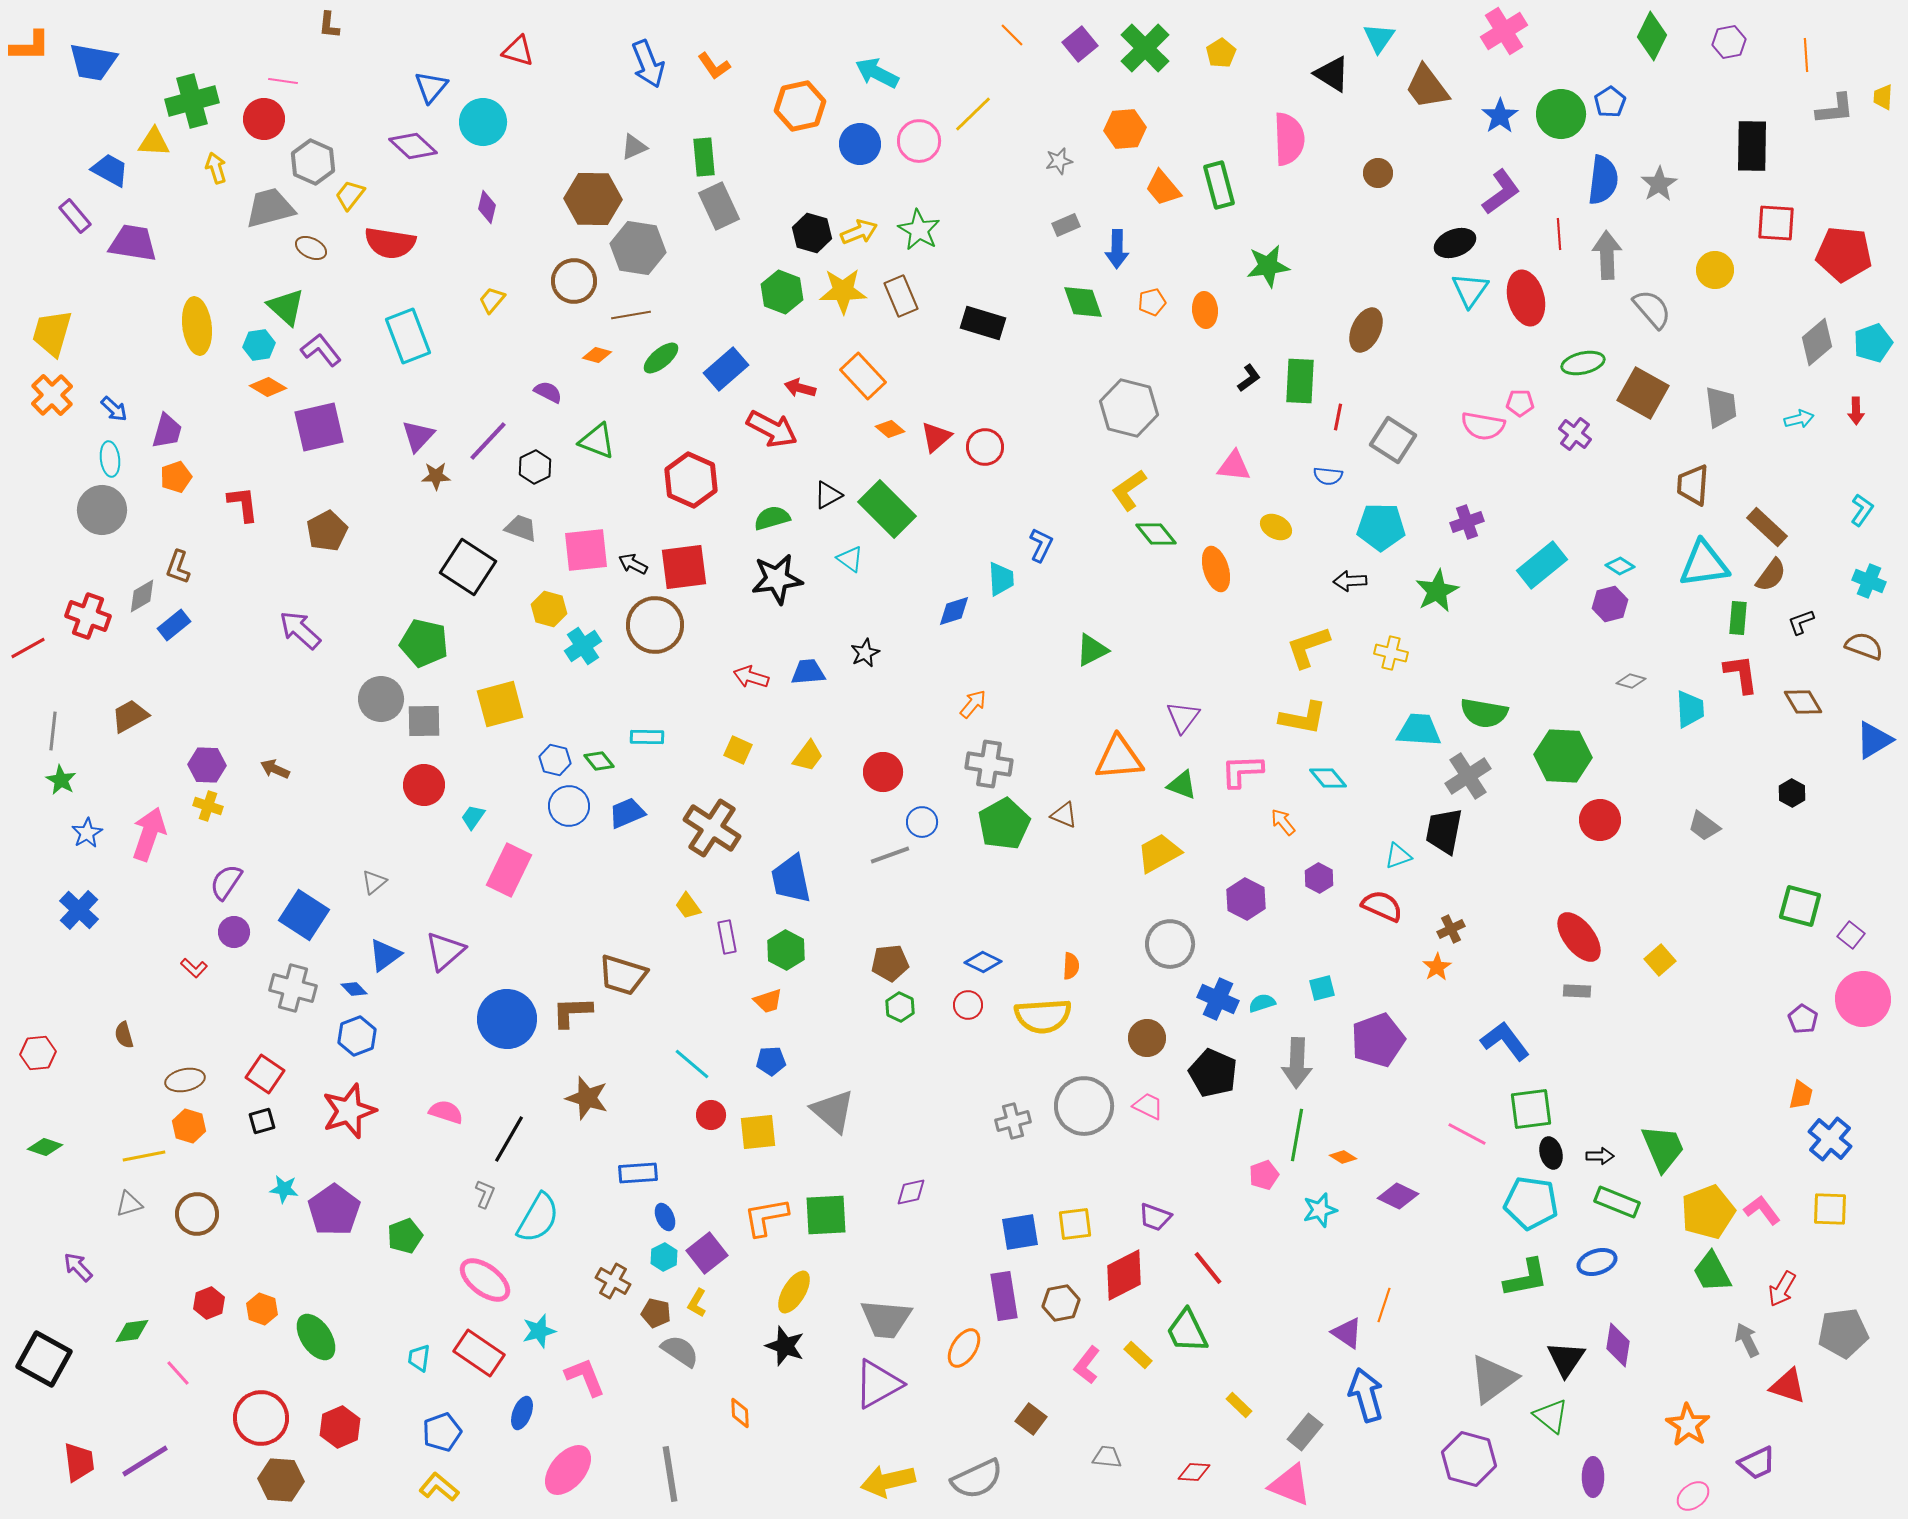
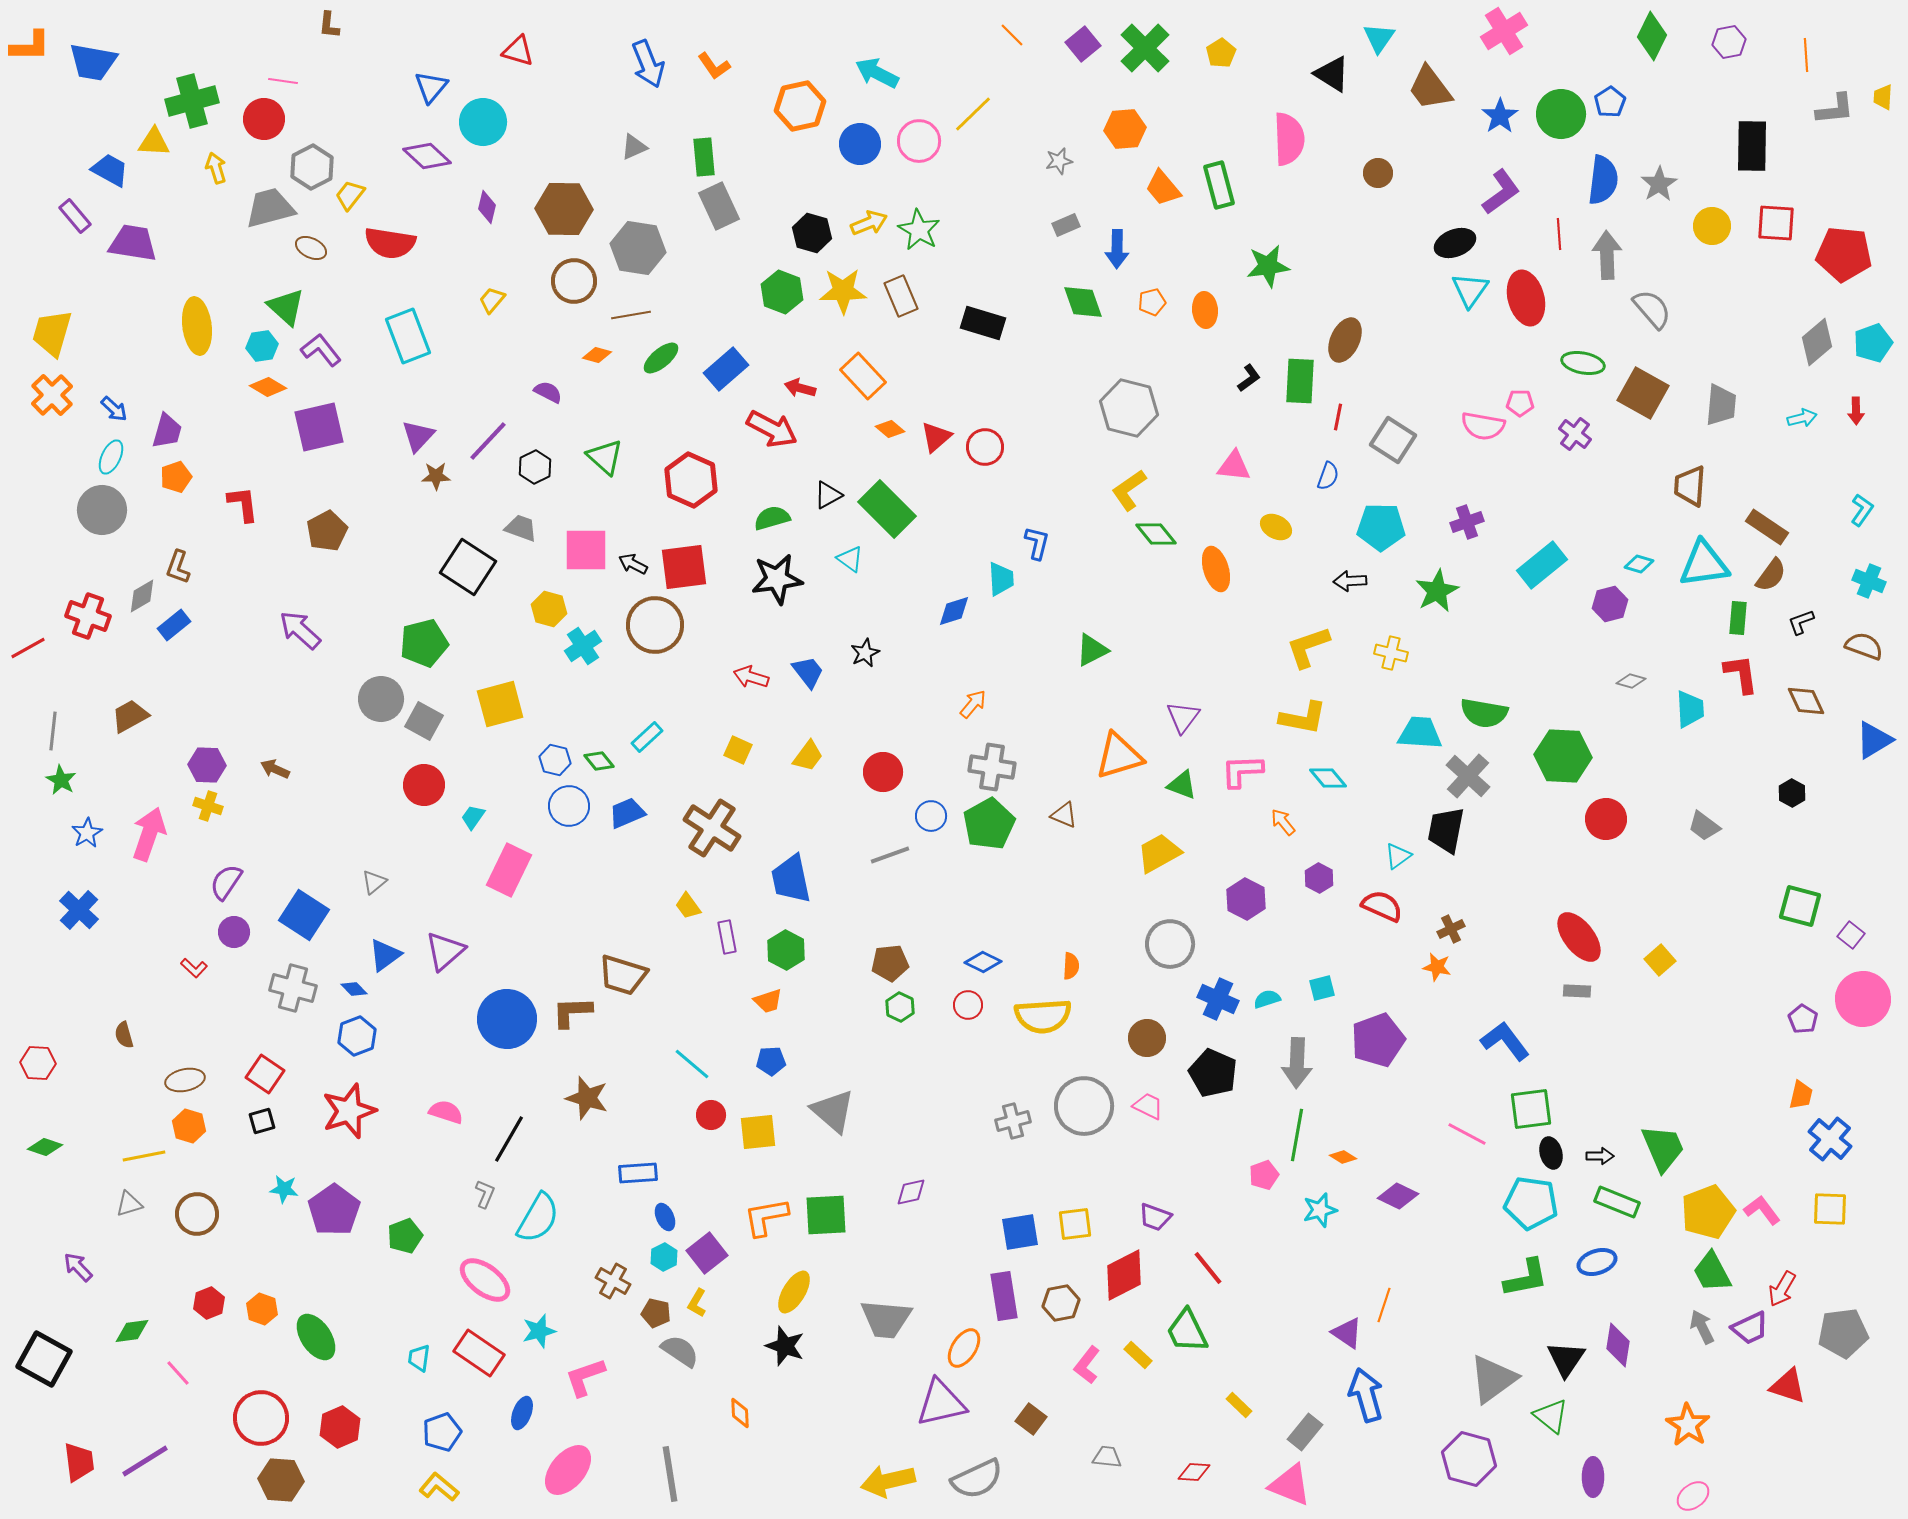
purple square at (1080, 44): moved 3 px right
brown trapezoid at (1427, 87): moved 3 px right, 1 px down
purple diamond at (413, 146): moved 14 px right, 10 px down
gray hexagon at (313, 162): moved 1 px left, 5 px down; rotated 9 degrees clockwise
brown hexagon at (593, 199): moved 29 px left, 10 px down
yellow arrow at (859, 232): moved 10 px right, 9 px up
yellow circle at (1715, 270): moved 3 px left, 44 px up
brown ellipse at (1366, 330): moved 21 px left, 10 px down
cyan hexagon at (259, 345): moved 3 px right, 1 px down
green ellipse at (1583, 363): rotated 24 degrees clockwise
gray trapezoid at (1721, 407): moved 2 px up; rotated 12 degrees clockwise
cyan arrow at (1799, 419): moved 3 px right, 1 px up
green triangle at (597, 441): moved 8 px right, 16 px down; rotated 21 degrees clockwise
cyan ellipse at (110, 459): moved 1 px right, 2 px up; rotated 32 degrees clockwise
blue semicircle at (1328, 476): rotated 76 degrees counterclockwise
brown trapezoid at (1693, 485): moved 3 px left, 1 px down
brown rectangle at (1767, 527): rotated 9 degrees counterclockwise
blue L-shape at (1041, 545): moved 4 px left, 2 px up; rotated 12 degrees counterclockwise
pink square at (586, 550): rotated 6 degrees clockwise
cyan diamond at (1620, 566): moved 19 px right, 2 px up; rotated 16 degrees counterclockwise
green pentagon at (424, 643): rotated 27 degrees counterclockwise
blue trapezoid at (808, 672): rotated 57 degrees clockwise
brown diamond at (1803, 702): moved 3 px right, 1 px up; rotated 6 degrees clockwise
gray square at (424, 721): rotated 30 degrees clockwise
cyan trapezoid at (1419, 730): moved 1 px right, 3 px down
cyan rectangle at (647, 737): rotated 44 degrees counterclockwise
orange triangle at (1119, 758): moved 2 px up; rotated 12 degrees counterclockwise
gray cross at (989, 764): moved 3 px right, 3 px down
gray cross at (1468, 776): rotated 15 degrees counterclockwise
red circle at (1600, 820): moved 6 px right, 1 px up
blue circle at (922, 822): moved 9 px right, 6 px up
green pentagon at (1004, 824): moved 15 px left
black trapezoid at (1444, 831): moved 2 px right, 1 px up
cyan triangle at (1398, 856): rotated 16 degrees counterclockwise
orange star at (1437, 967): rotated 28 degrees counterclockwise
cyan semicircle at (1262, 1003): moved 5 px right, 4 px up
red hexagon at (38, 1053): moved 10 px down; rotated 8 degrees clockwise
gray arrow at (1747, 1340): moved 45 px left, 13 px up
pink L-shape at (585, 1377): rotated 87 degrees counterclockwise
purple triangle at (878, 1384): moved 63 px right, 19 px down; rotated 16 degrees clockwise
purple trapezoid at (1757, 1463): moved 7 px left, 135 px up
